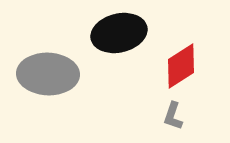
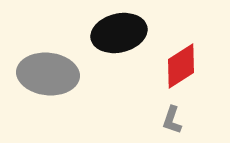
gray ellipse: rotated 4 degrees clockwise
gray L-shape: moved 1 px left, 4 px down
